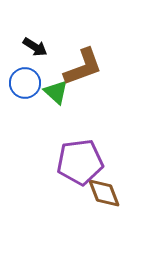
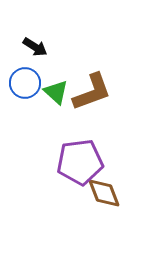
brown L-shape: moved 9 px right, 25 px down
